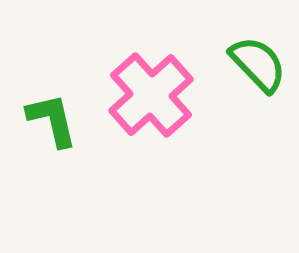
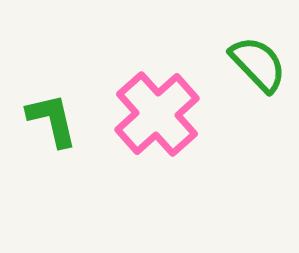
pink cross: moved 6 px right, 19 px down
